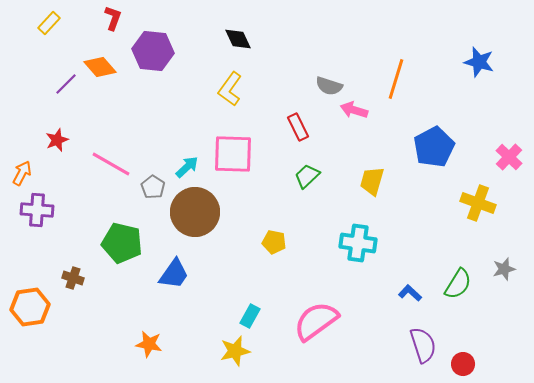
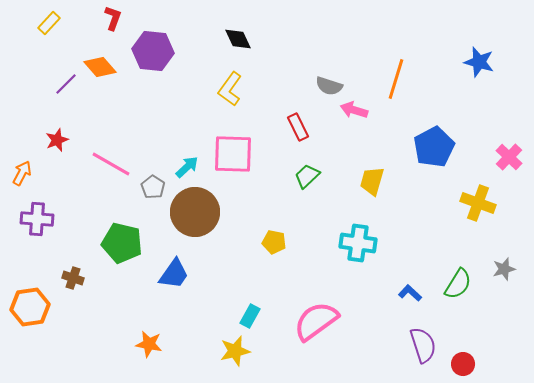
purple cross: moved 9 px down
